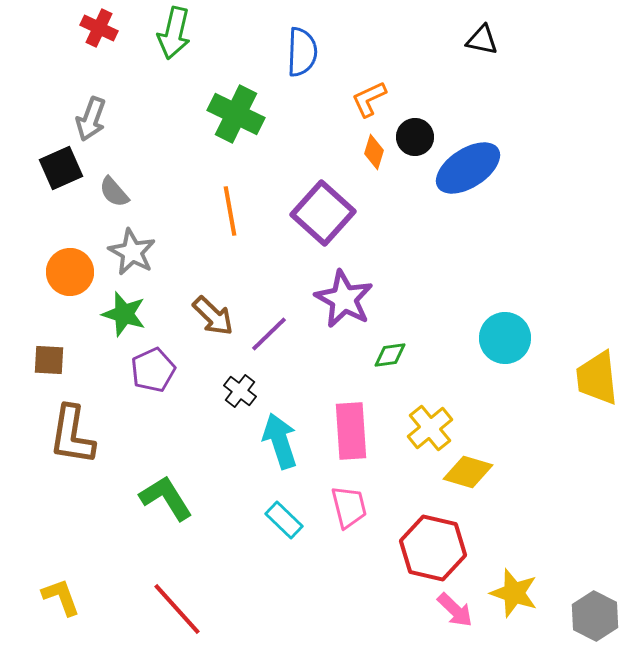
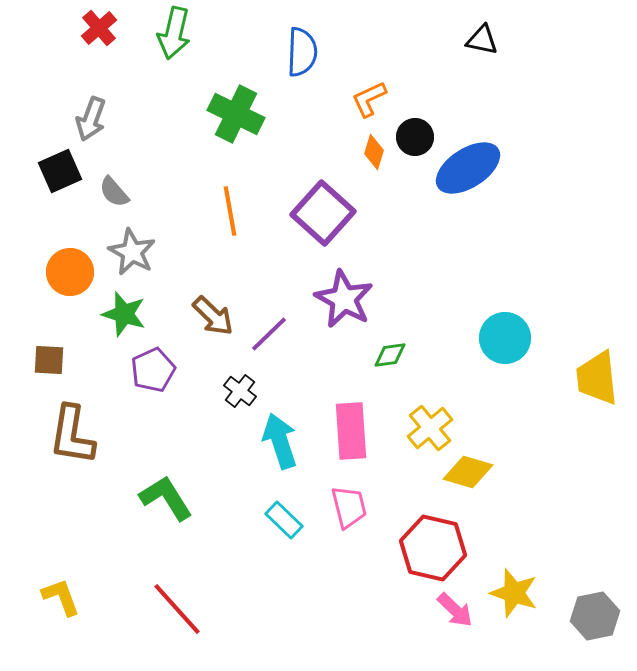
red cross: rotated 24 degrees clockwise
black square: moved 1 px left, 3 px down
gray hexagon: rotated 21 degrees clockwise
